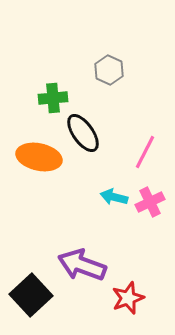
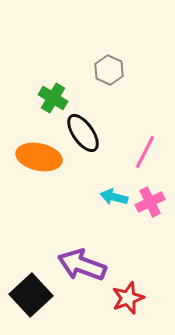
green cross: rotated 36 degrees clockwise
